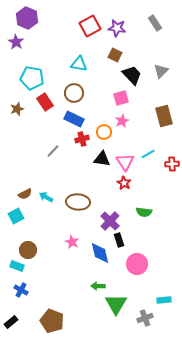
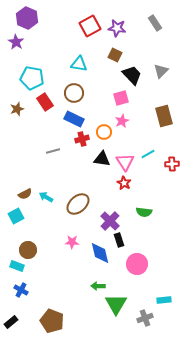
gray line at (53, 151): rotated 32 degrees clockwise
brown ellipse at (78, 202): moved 2 px down; rotated 45 degrees counterclockwise
pink star at (72, 242): rotated 24 degrees counterclockwise
